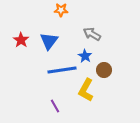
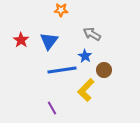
yellow L-shape: rotated 15 degrees clockwise
purple line: moved 3 px left, 2 px down
